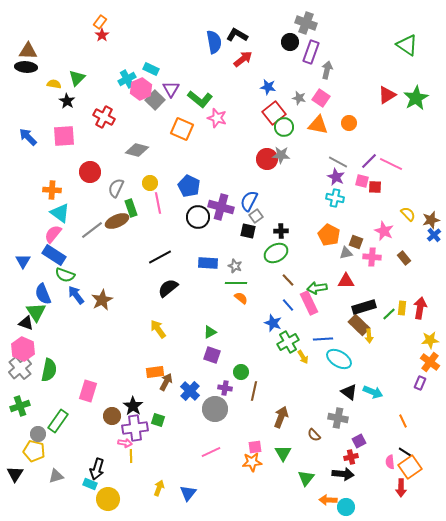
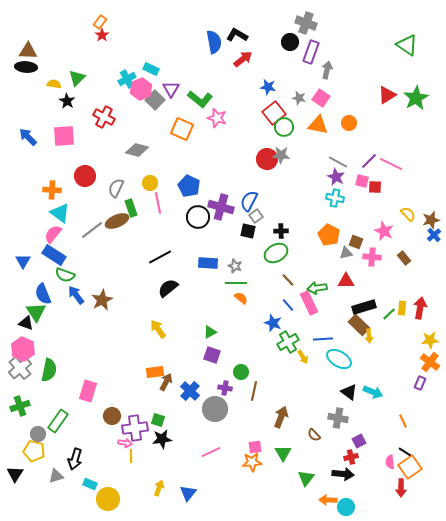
red circle at (90, 172): moved 5 px left, 4 px down
black star at (133, 406): moved 29 px right, 33 px down; rotated 30 degrees clockwise
black arrow at (97, 469): moved 22 px left, 10 px up
